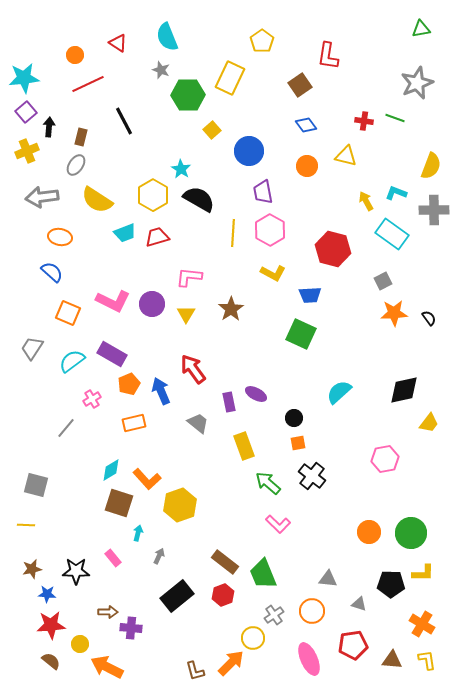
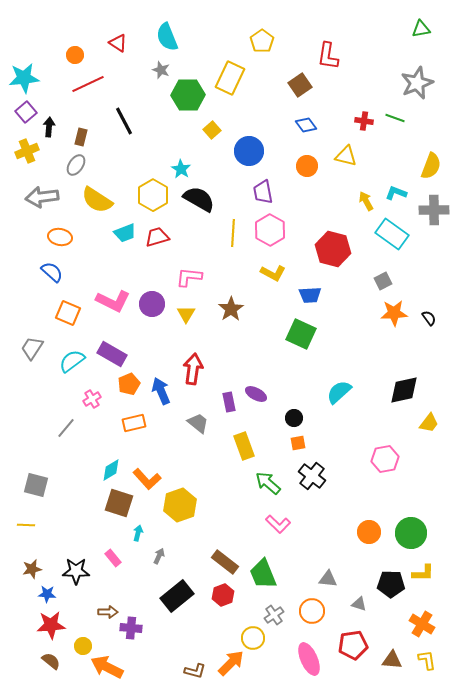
red arrow at (193, 369): rotated 44 degrees clockwise
yellow circle at (80, 644): moved 3 px right, 2 px down
brown L-shape at (195, 671): rotated 60 degrees counterclockwise
